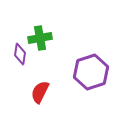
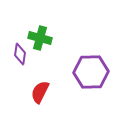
green cross: rotated 25 degrees clockwise
purple hexagon: rotated 16 degrees clockwise
